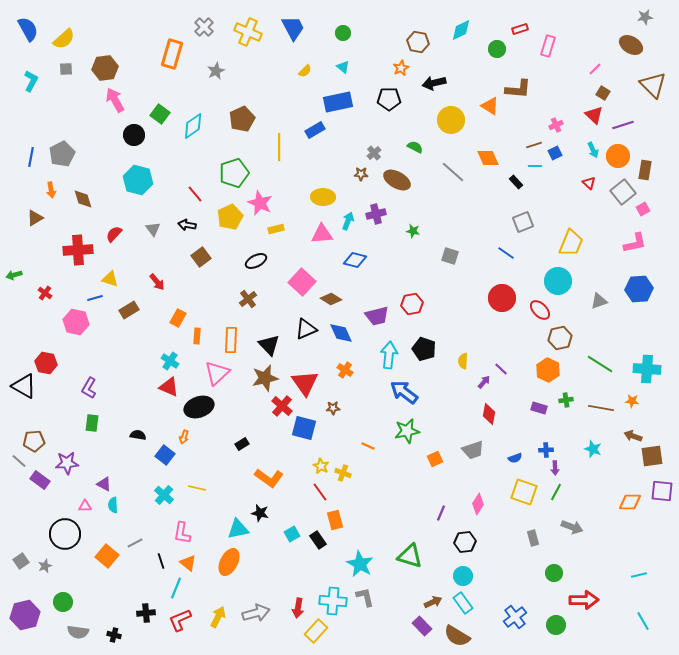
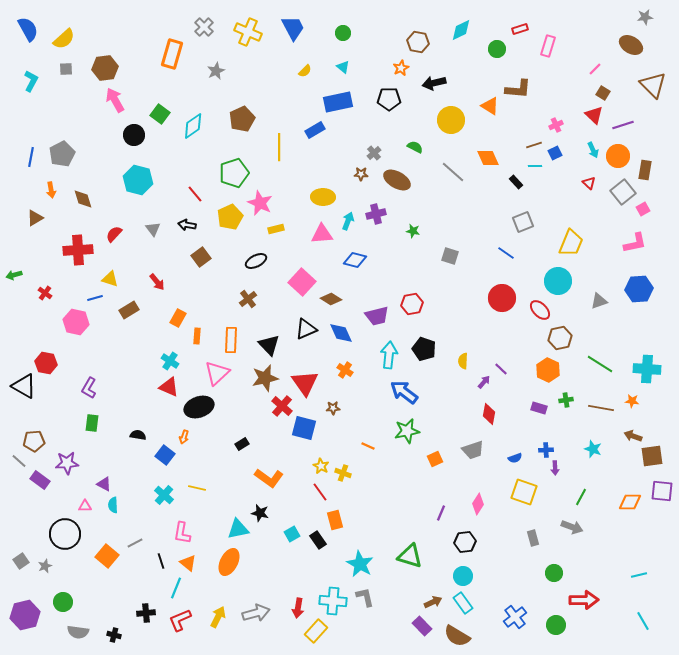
green line at (556, 492): moved 25 px right, 5 px down
